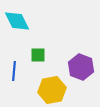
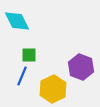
green square: moved 9 px left
blue line: moved 8 px right, 5 px down; rotated 18 degrees clockwise
yellow hexagon: moved 1 px right, 1 px up; rotated 16 degrees counterclockwise
